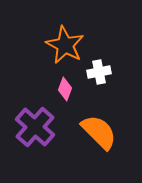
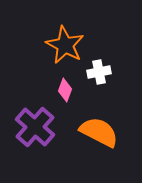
pink diamond: moved 1 px down
orange semicircle: rotated 18 degrees counterclockwise
